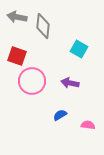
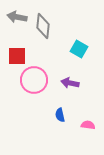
red square: rotated 18 degrees counterclockwise
pink circle: moved 2 px right, 1 px up
blue semicircle: rotated 72 degrees counterclockwise
